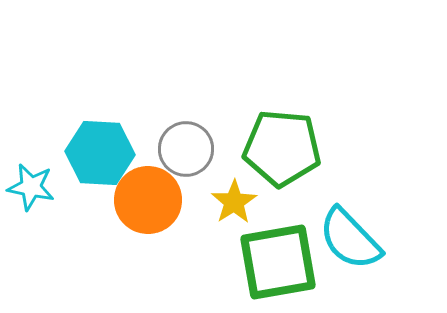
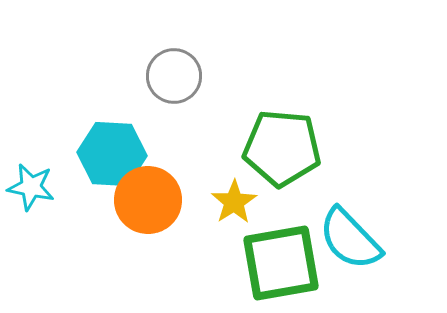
gray circle: moved 12 px left, 73 px up
cyan hexagon: moved 12 px right, 1 px down
green square: moved 3 px right, 1 px down
